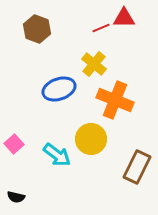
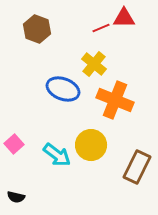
blue ellipse: moved 4 px right; rotated 40 degrees clockwise
yellow circle: moved 6 px down
